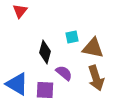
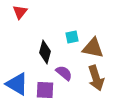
red triangle: moved 1 px down
